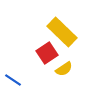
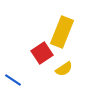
yellow rectangle: rotated 68 degrees clockwise
red square: moved 5 px left
